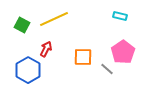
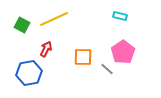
blue hexagon: moved 1 px right, 3 px down; rotated 20 degrees clockwise
